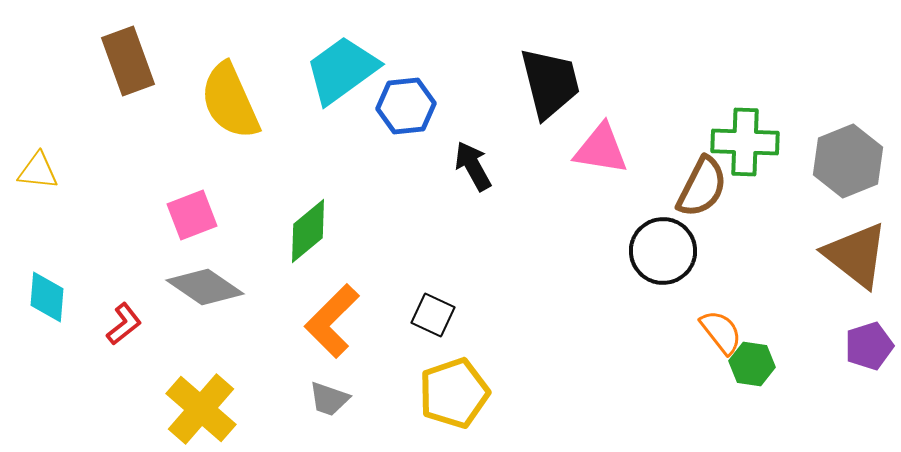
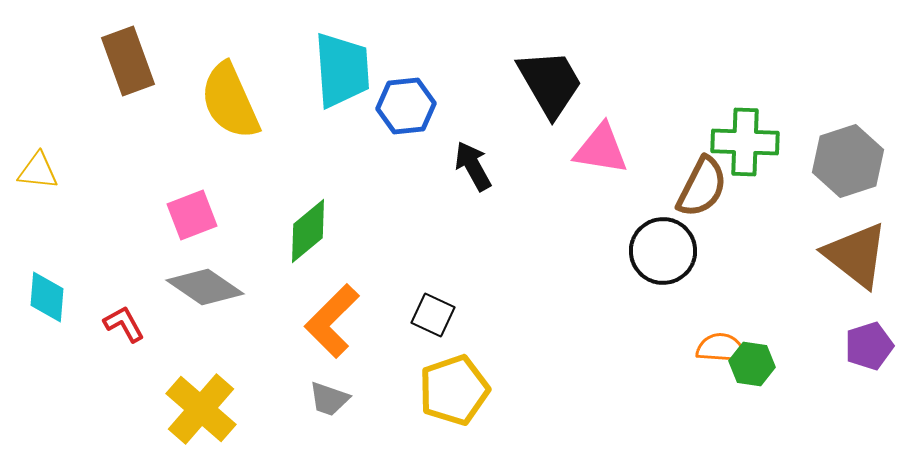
cyan trapezoid: rotated 122 degrees clockwise
black trapezoid: rotated 16 degrees counterclockwise
gray hexagon: rotated 4 degrees clockwise
red L-shape: rotated 81 degrees counterclockwise
orange semicircle: moved 16 px down; rotated 48 degrees counterclockwise
yellow pentagon: moved 3 px up
